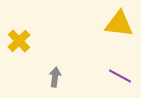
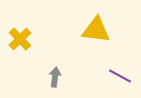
yellow triangle: moved 23 px left, 6 px down
yellow cross: moved 1 px right, 2 px up
